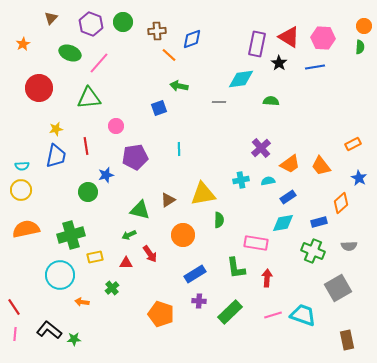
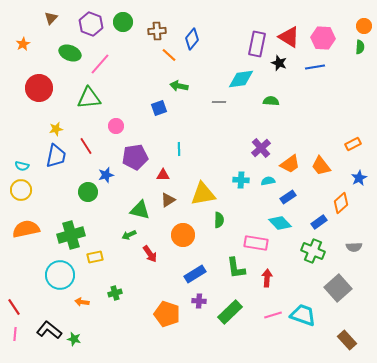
blue diamond at (192, 39): rotated 30 degrees counterclockwise
pink line at (99, 63): moved 1 px right, 1 px down
black star at (279, 63): rotated 14 degrees counterclockwise
red line at (86, 146): rotated 24 degrees counterclockwise
cyan semicircle at (22, 166): rotated 16 degrees clockwise
blue star at (359, 178): rotated 14 degrees clockwise
cyan cross at (241, 180): rotated 14 degrees clockwise
blue rectangle at (319, 222): rotated 21 degrees counterclockwise
cyan diamond at (283, 223): moved 3 px left; rotated 55 degrees clockwise
gray semicircle at (349, 246): moved 5 px right, 1 px down
red triangle at (126, 263): moved 37 px right, 88 px up
green cross at (112, 288): moved 3 px right, 5 px down; rotated 24 degrees clockwise
gray square at (338, 288): rotated 12 degrees counterclockwise
orange pentagon at (161, 314): moved 6 px right
green star at (74, 339): rotated 16 degrees clockwise
brown rectangle at (347, 340): rotated 30 degrees counterclockwise
